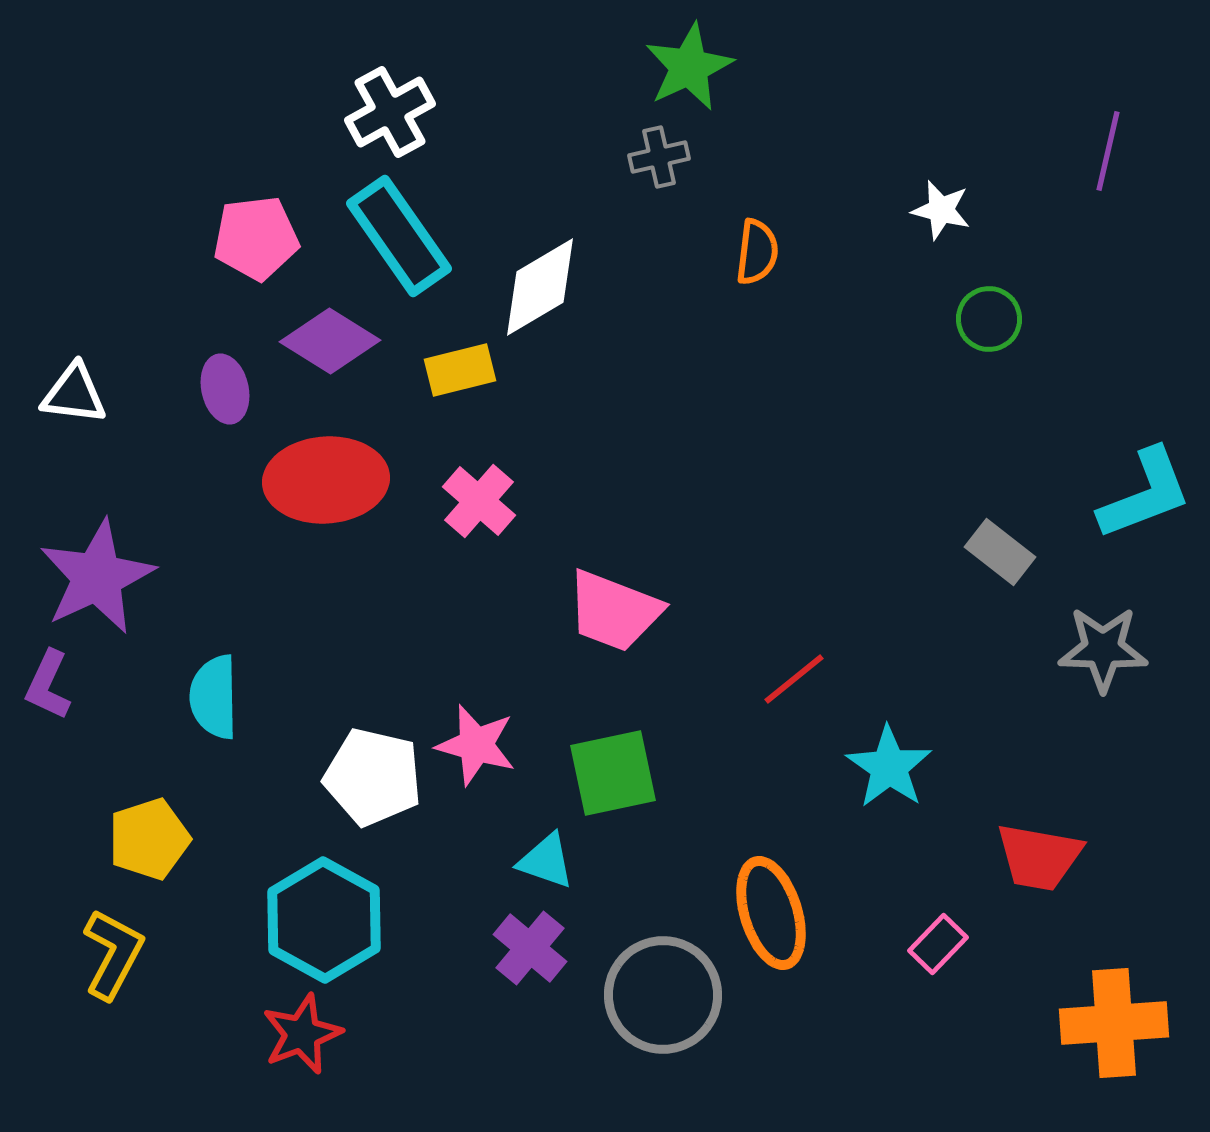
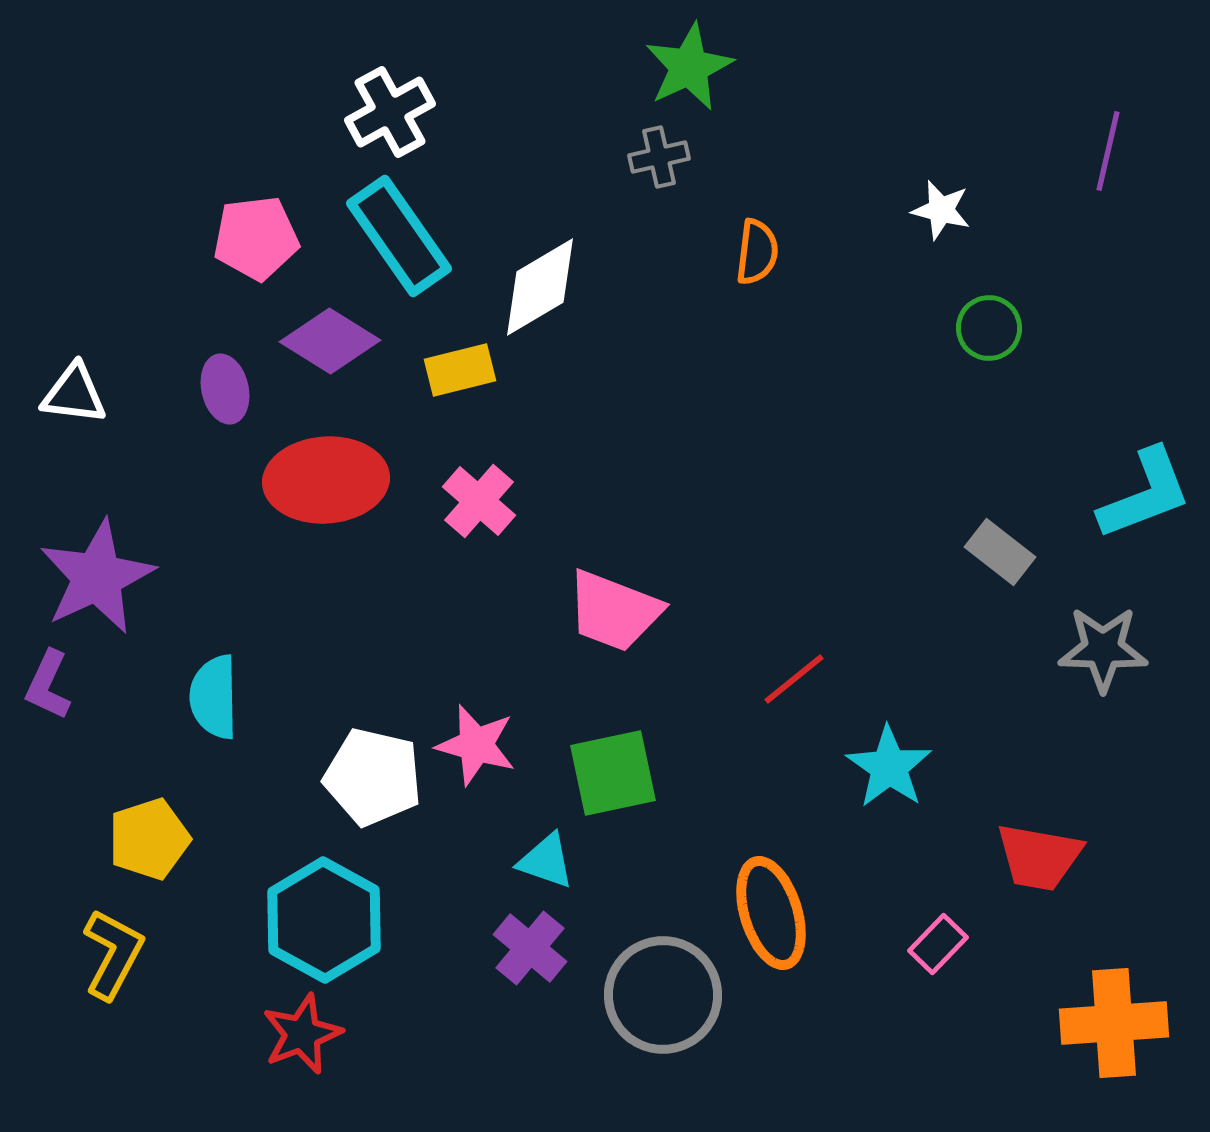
green circle: moved 9 px down
